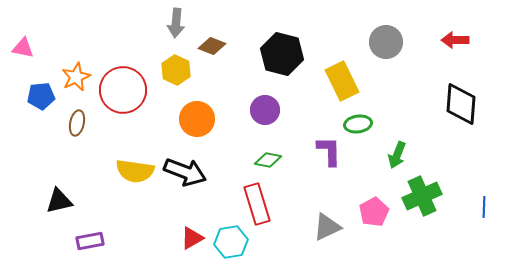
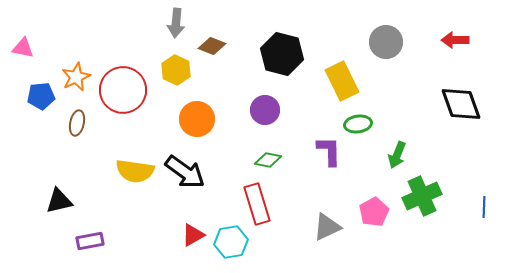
black diamond: rotated 24 degrees counterclockwise
black arrow: rotated 15 degrees clockwise
red triangle: moved 1 px right, 3 px up
